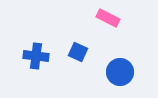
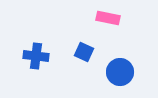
pink rectangle: rotated 15 degrees counterclockwise
blue square: moved 6 px right
